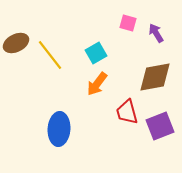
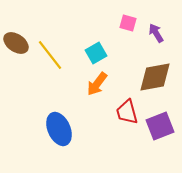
brown ellipse: rotated 60 degrees clockwise
blue ellipse: rotated 28 degrees counterclockwise
